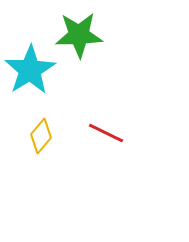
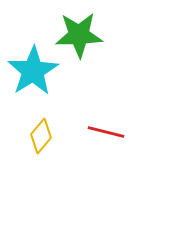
cyan star: moved 3 px right, 1 px down
red line: moved 1 px up; rotated 12 degrees counterclockwise
